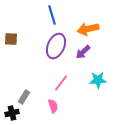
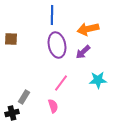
blue line: rotated 18 degrees clockwise
purple ellipse: moved 1 px right, 1 px up; rotated 35 degrees counterclockwise
